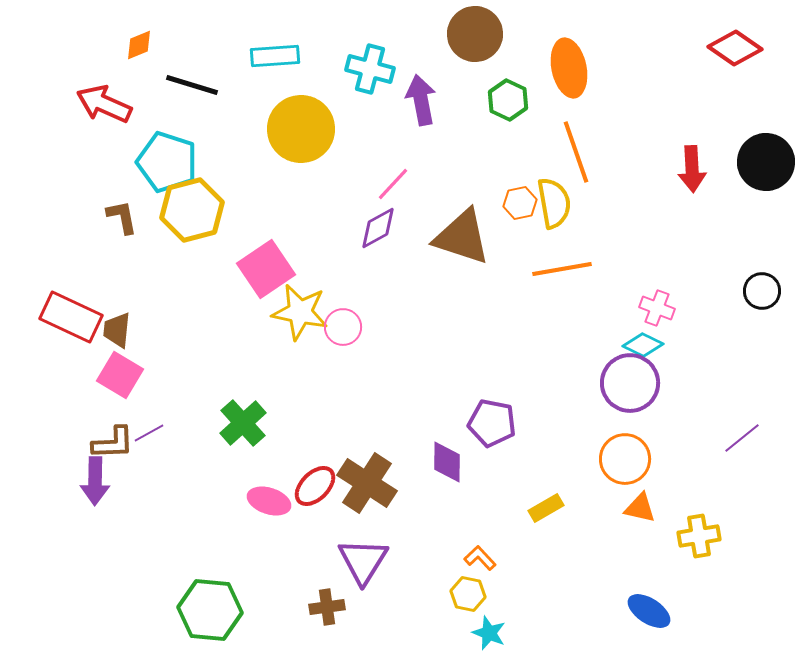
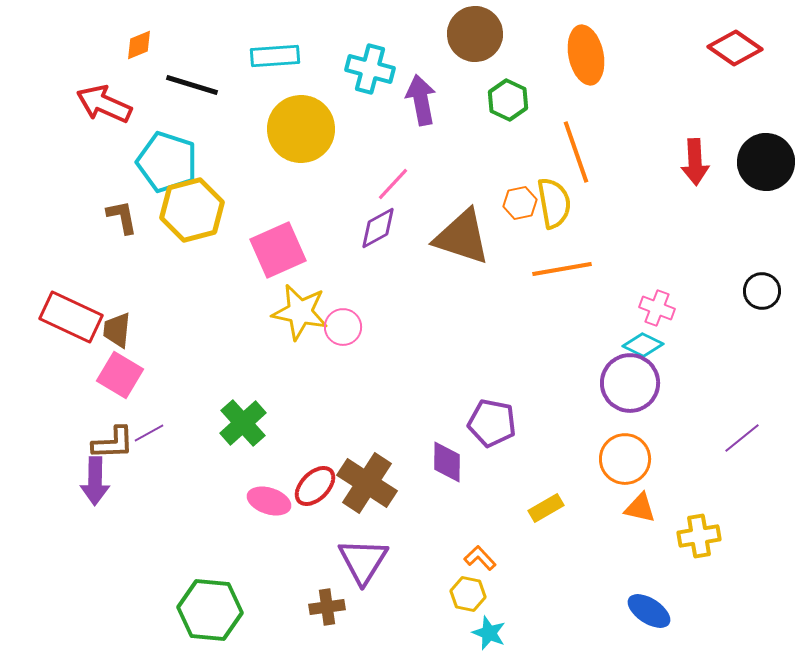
orange ellipse at (569, 68): moved 17 px right, 13 px up
red arrow at (692, 169): moved 3 px right, 7 px up
pink square at (266, 269): moved 12 px right, 19 px up; rotated 10 degrees clockwise
